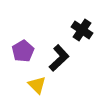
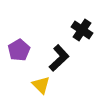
purple pentagon: moved 4 px left, 1 px up
yellow triangle: moved 4 px right
